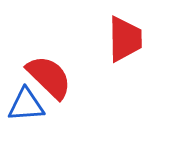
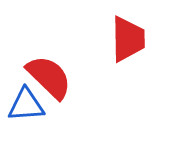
red trapezoid: moved 3 px right
